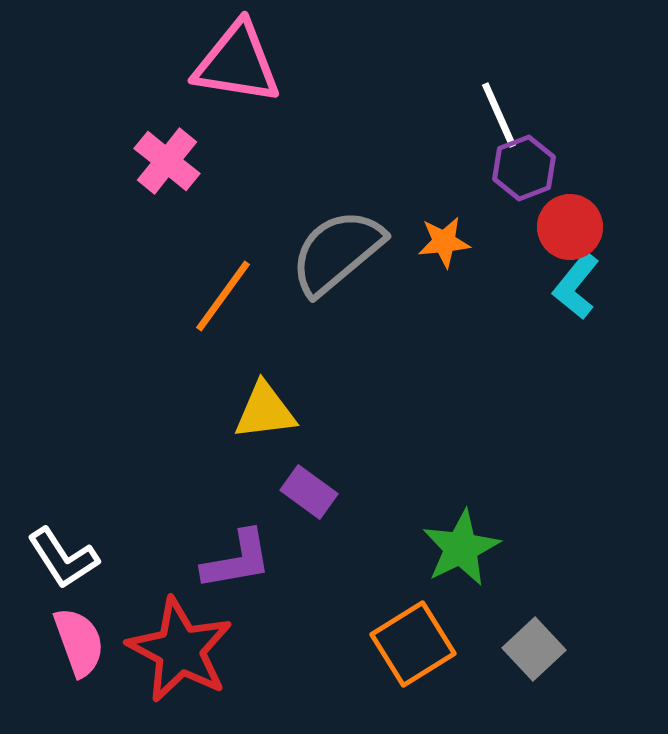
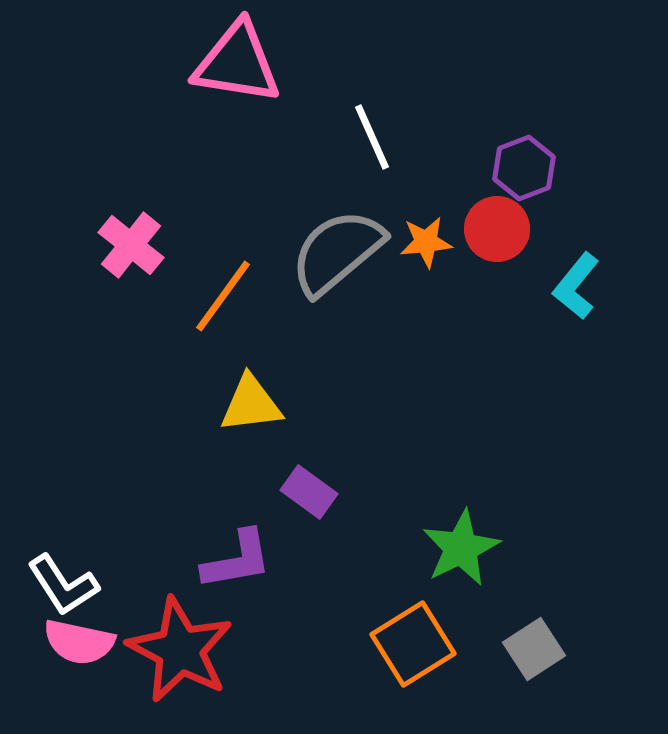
white line: moved 127 px left, 22 px down
pink cross: moved 36 px left, 84 px down
red circle: moved 73 px left, 2 px down
orange star: moved 18 px left
yellow triangle: moved 14 px left, 7 px up
white L-shape: moved 27 px down
pink semicircle: rotated 122 degrees clockwise
gray square: rotated 10 degrees clockwise
